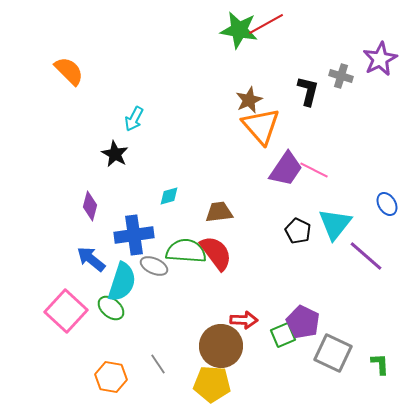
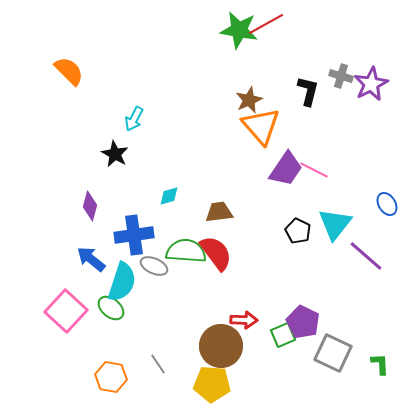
purple star: moved 9 px left, 25 px down
